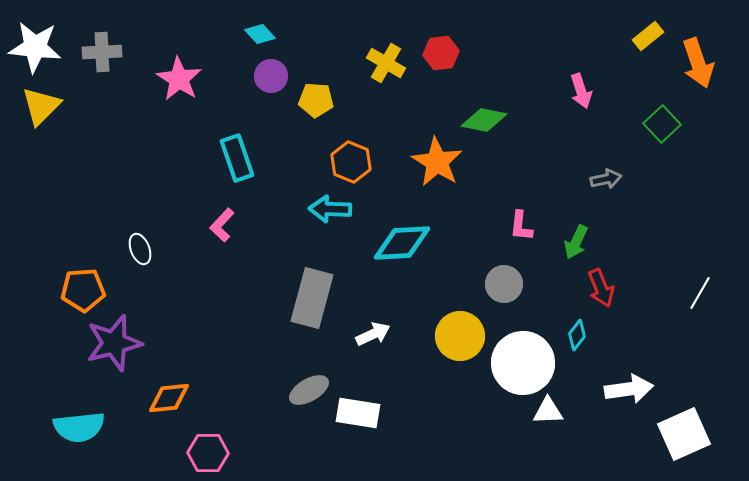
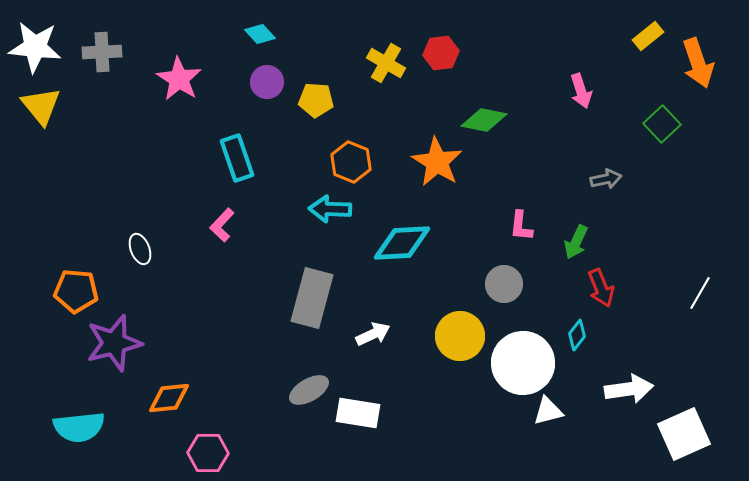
purple circle at (271, 76): moved 4 px left, 6 px down
yellow triangle at (41, 106): rotated 24 degrees counterclockwise
orange pentagon at (83, 290): moved 7 px left, 1 px down; rotated 9 degrees clockwise
white triangle at (548, 411): rotated 12 degrees counterclockwise
